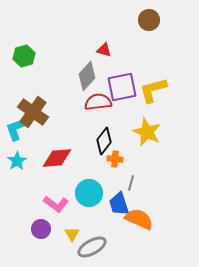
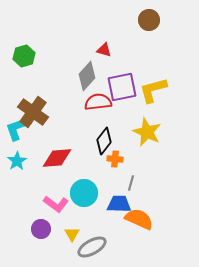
cyan circle: moved 5 px left
blue trapezoid: rotated 110 degrees clockwise
